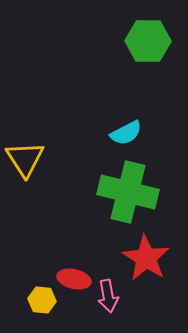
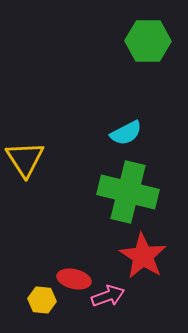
red star: moved 3 px left, 2 px up
pink arrow: rotated 100 degrees counterclockwise
